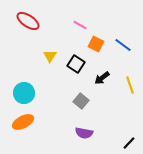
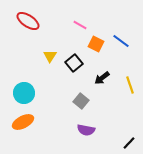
blue line: moved 2 px left, 4 px up
black square: moved 2 px left, 1 px up; rotated 18 degrees clockwise
purple semicircle: moved 2 px right, 3 px up
